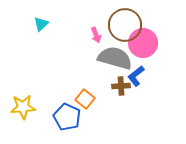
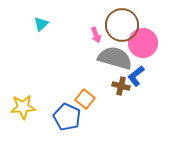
brown circle: moved 3 px left
brown cross: rotated 18 degrees clockwise
